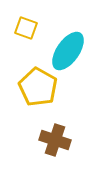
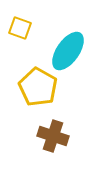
yellow square: moved 6 px left
brown cross: moved 2 px left, 4 px up
